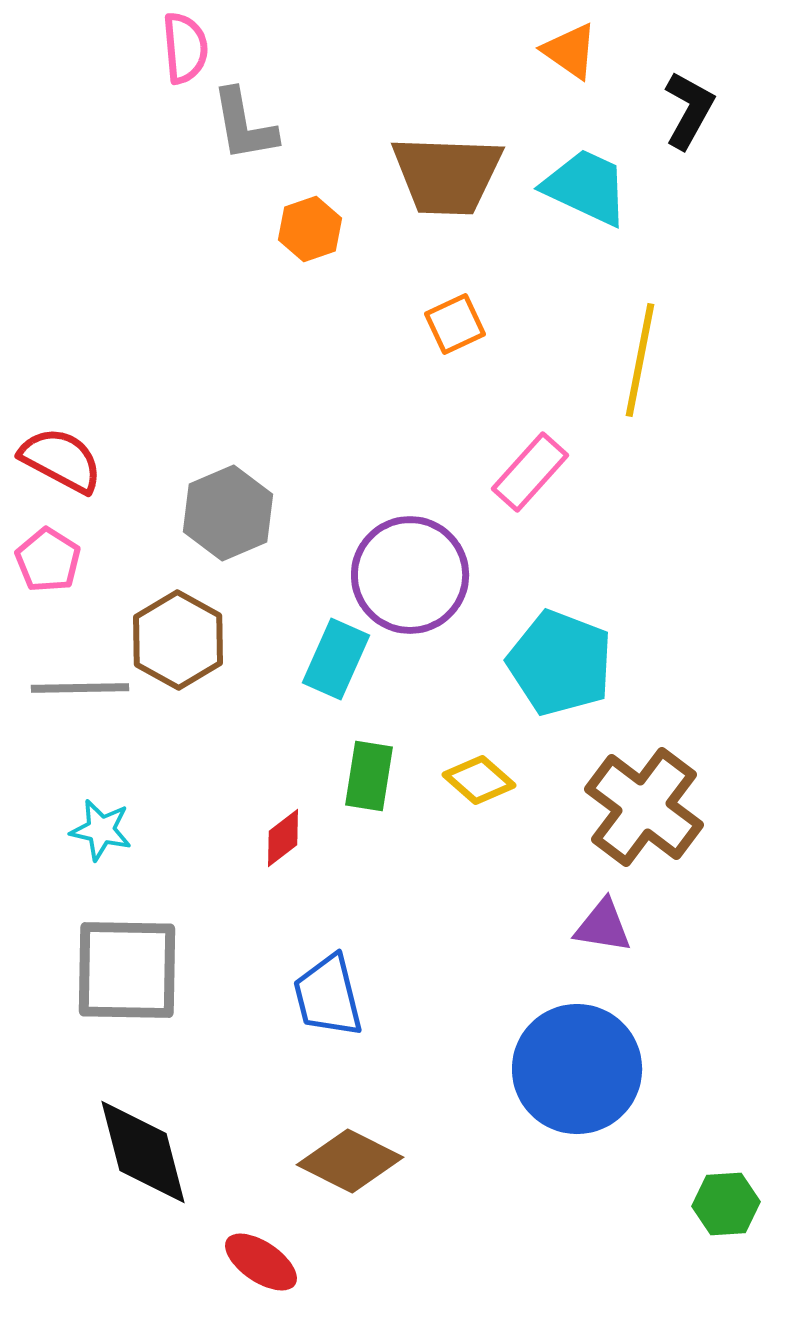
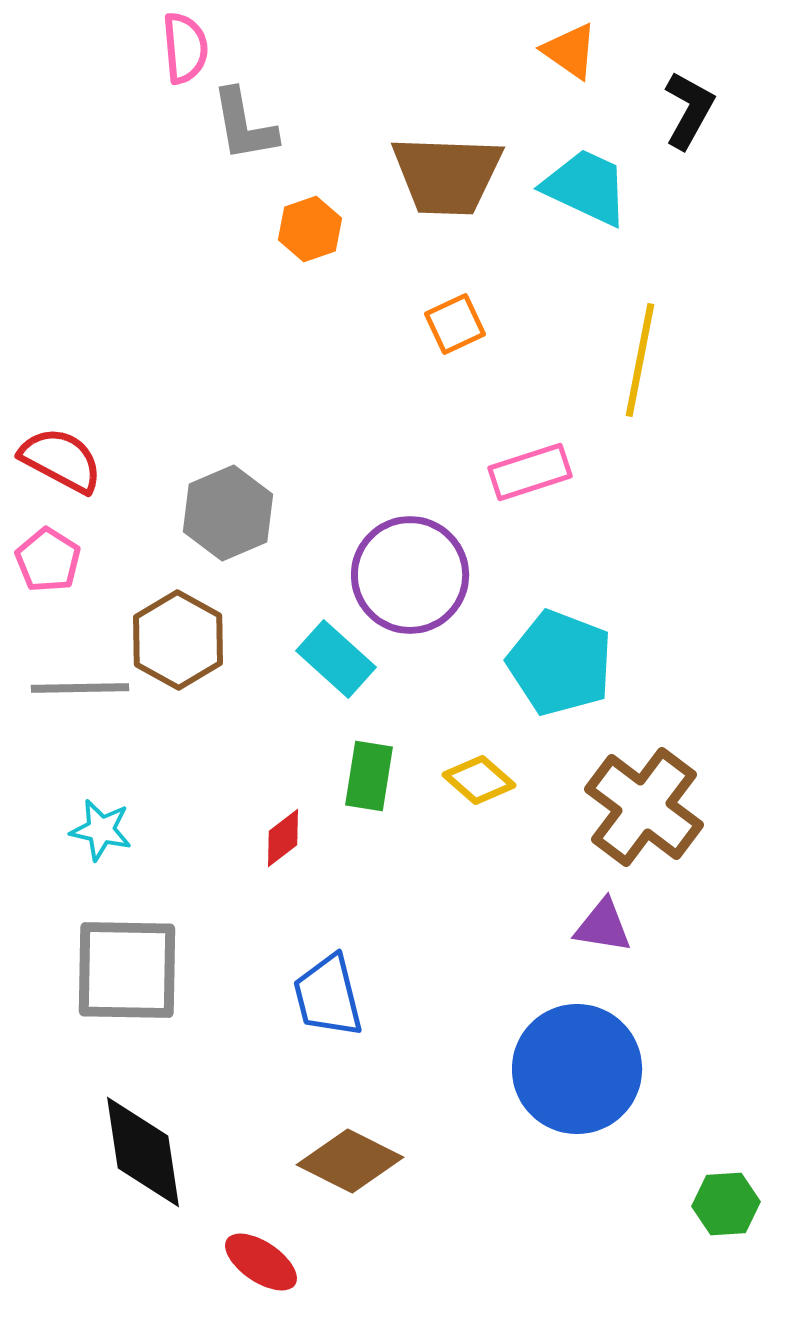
pink rectangle: rotated 30 degrees clockwise
cyan rectangle: rotated 72 degrees counterclockwise
black diamond: rotated 6 degrees clockwise
